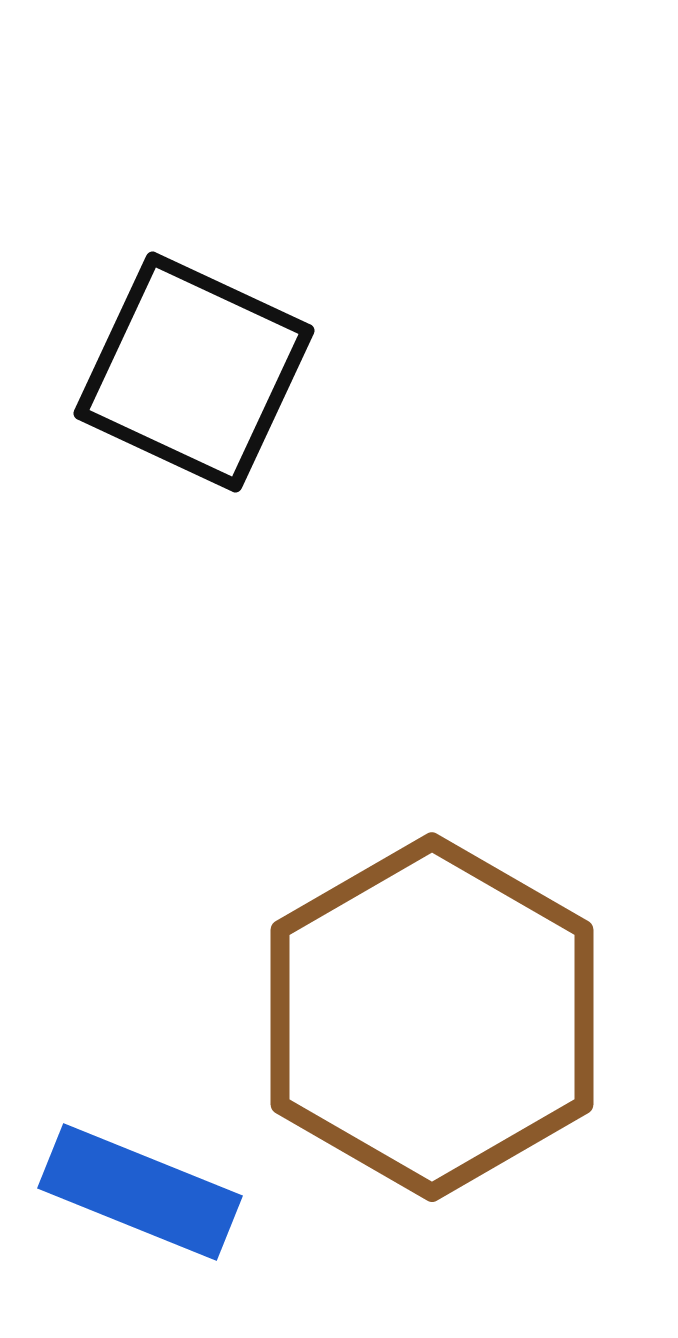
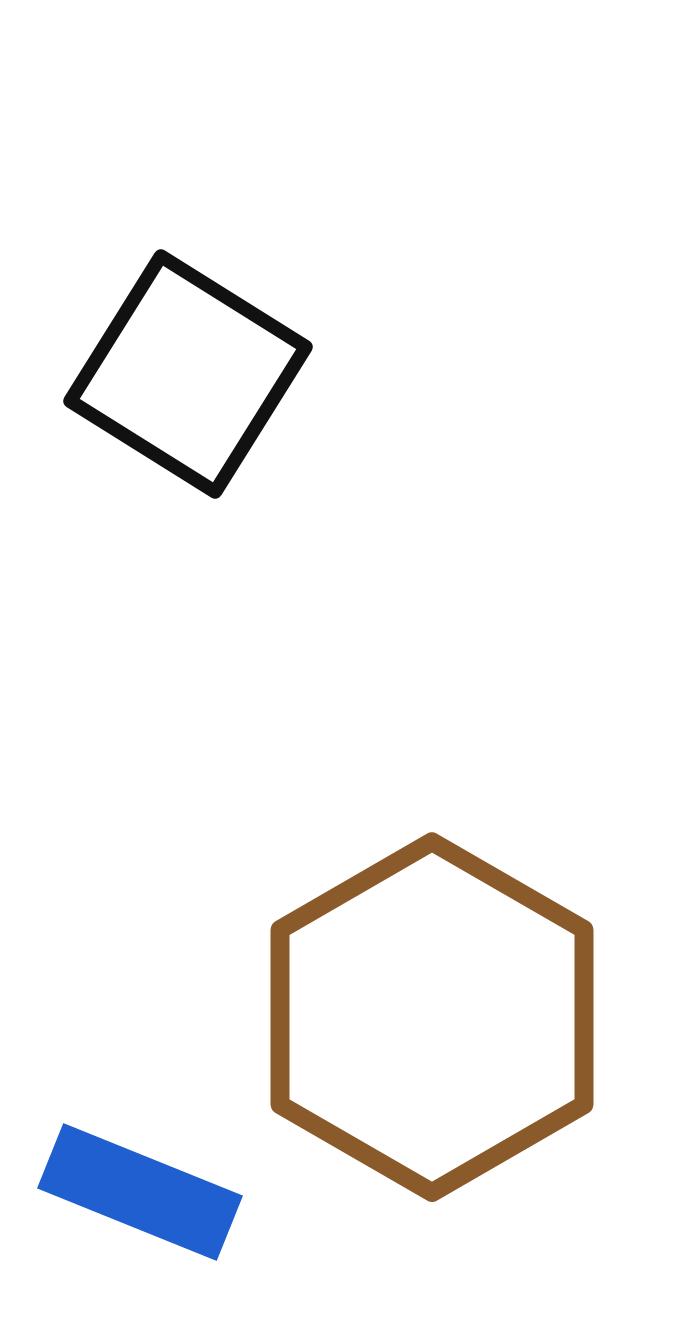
black square: moved 6 px left, 2 px down; rotated 7 degrees clockwise
